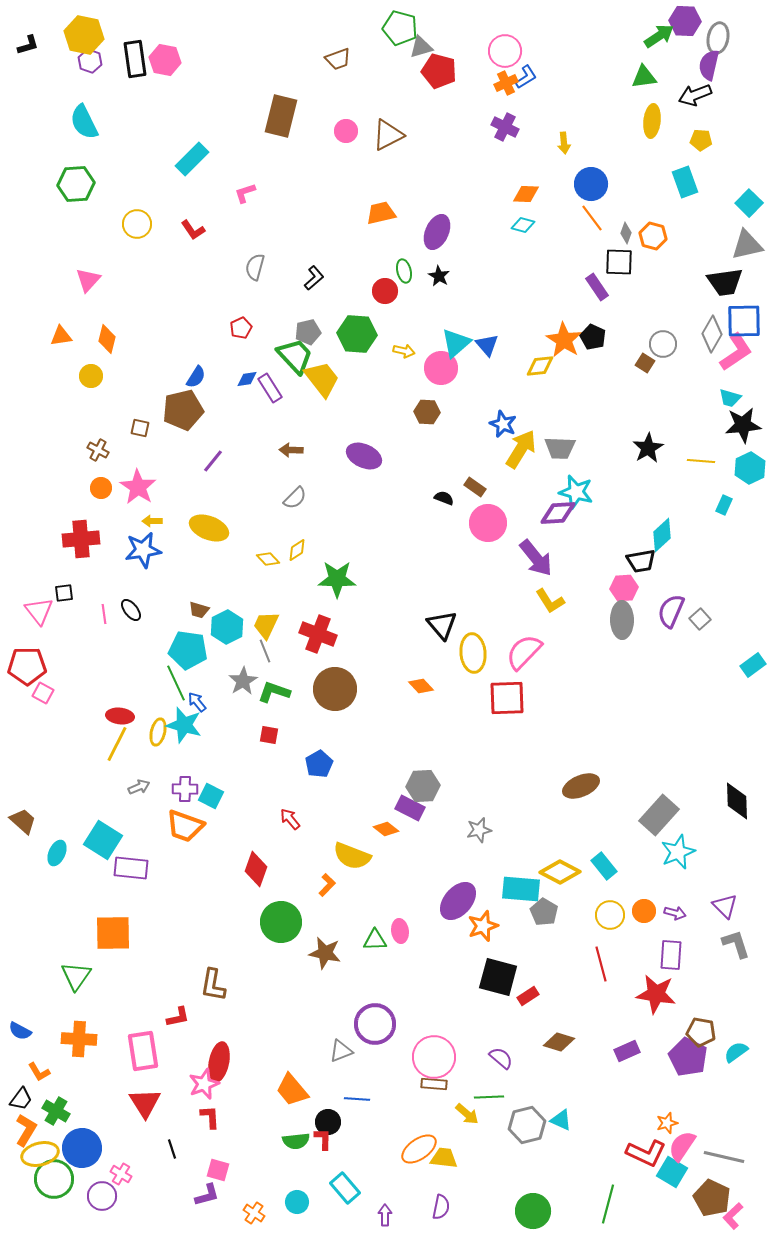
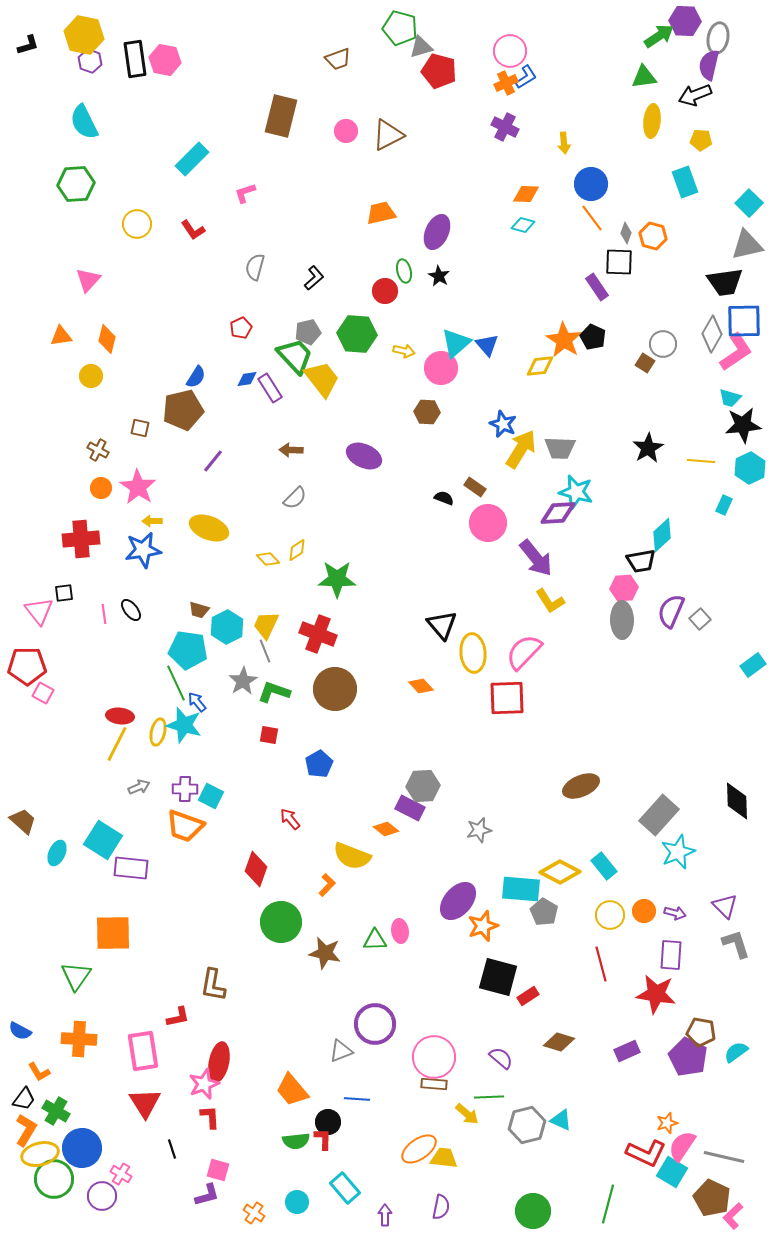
pink circle at (505, 51): moved 5 px right
black trapezoid at (21, 1099): moved 3 px right
